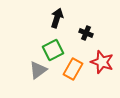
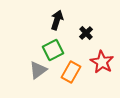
black arrow: moved 2 px down
black cross: rotated 24 degrees clockwise
red star: rotated 10 degrees clockwise
orange rectangle: moved 2 px left, 3 px down
